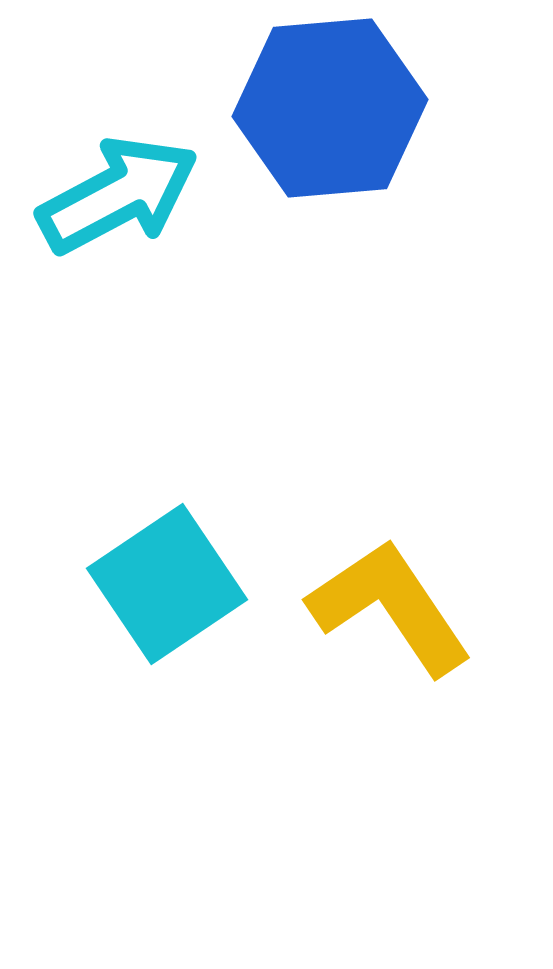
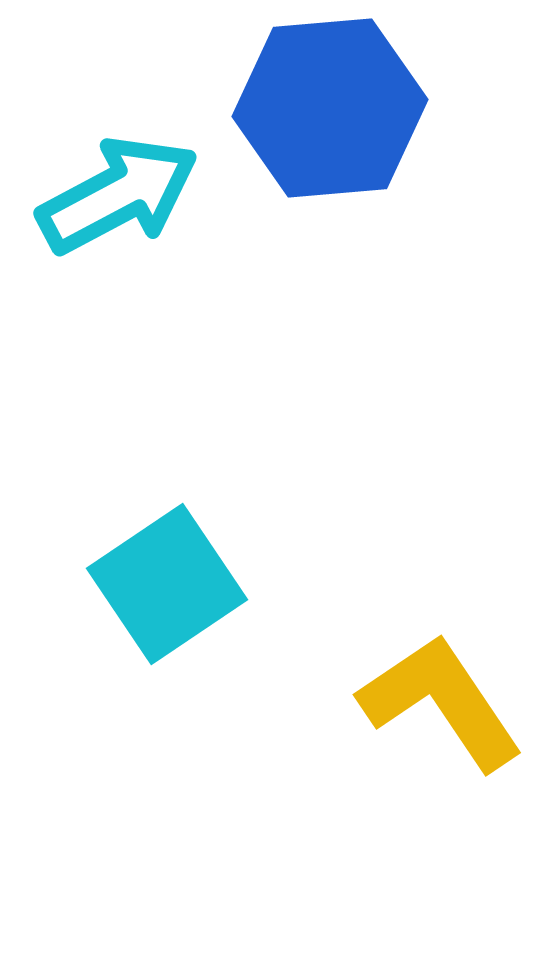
yellow L-shape: moved 51 px right, 95 px down
